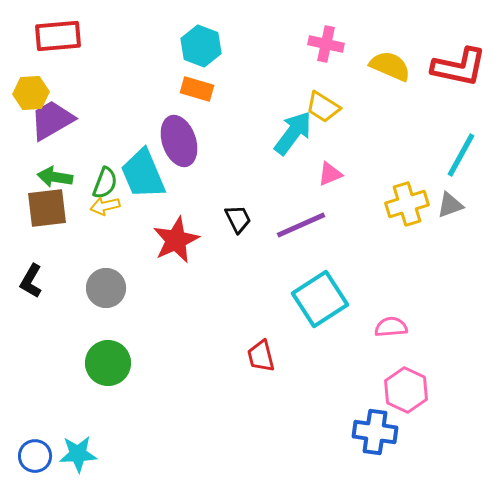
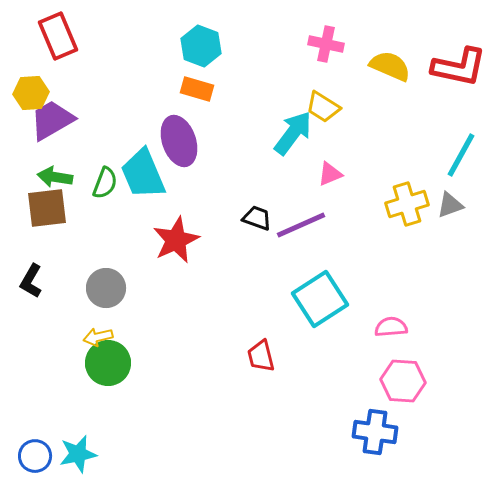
red rectangle: rotated 72 degrees clockwise
yellow arrow: moved 7 px left, 131 px down
black trapezoid: moved 19 px right, 1 px up; rotated 44 degrees counterclockwise
pink hexagon: moved 3 px left, 9 px up; rotated 21 degrees counterclockwise
cyan star: rotated 9 degrees counterclockwise
